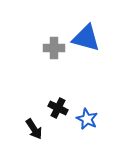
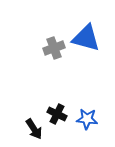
gray cross: rotated 20 degrees counterclockwise
black cross: moved 1 px left, 6 px down
blue star: rotated 20 degrees counterclockwise
